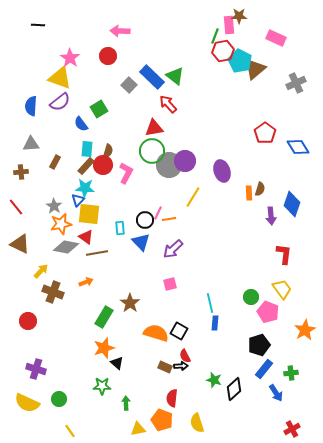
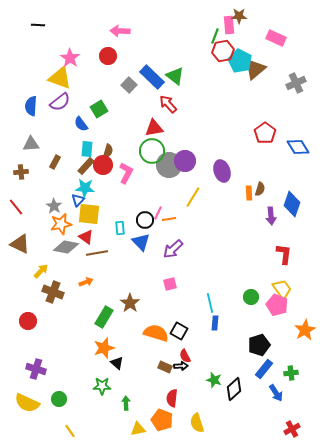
pink pentagon at (268, 312): moved 9 px right, 7 px up
